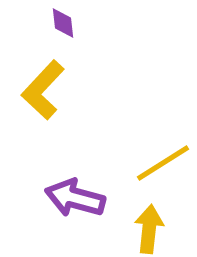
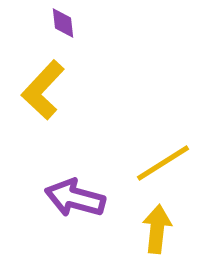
yellow arrow: moved 8 px right
